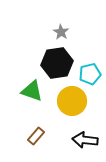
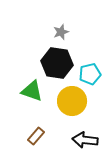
gray star: rotated 21 degrees clockwise
black hexagon: rotated 16 degrees clockwise
